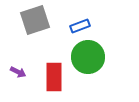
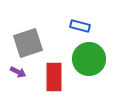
gray square: moved 7 px left, 23 px down
blue rectangle: rotated 36 degrees clockwise
green circle: moved 1 px right, 2 px down
